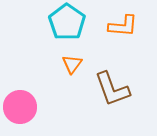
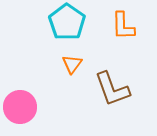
orange L-shape: rotated 84 degrees clockwise
